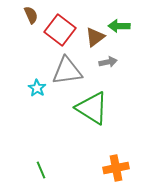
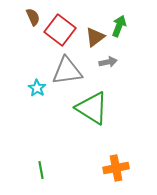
brown semicircle: moved 2 px right, 2 px down
green arrow: rotated 110 degrees clockwise
green line: rotated 12 degrees clockwise
